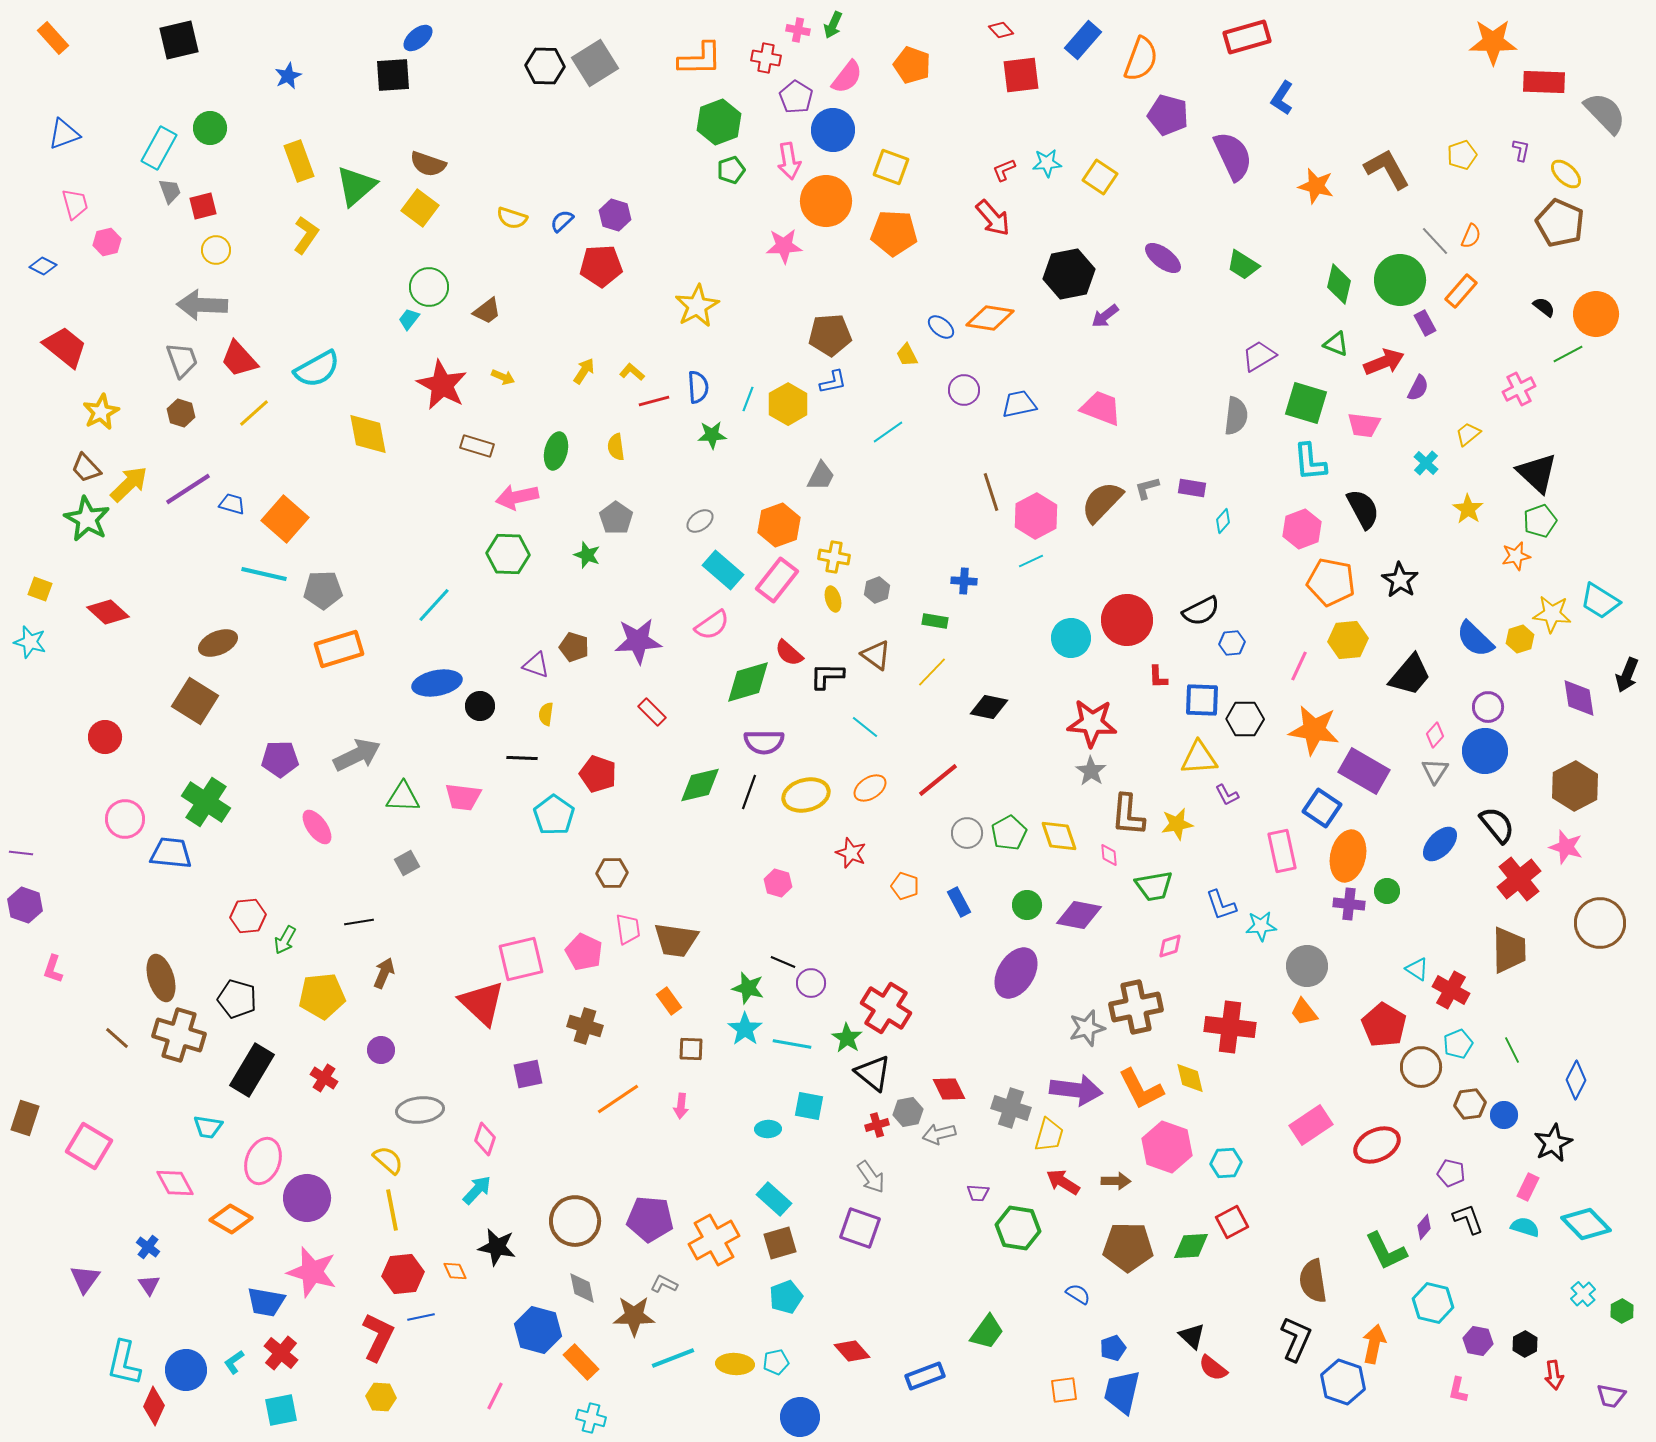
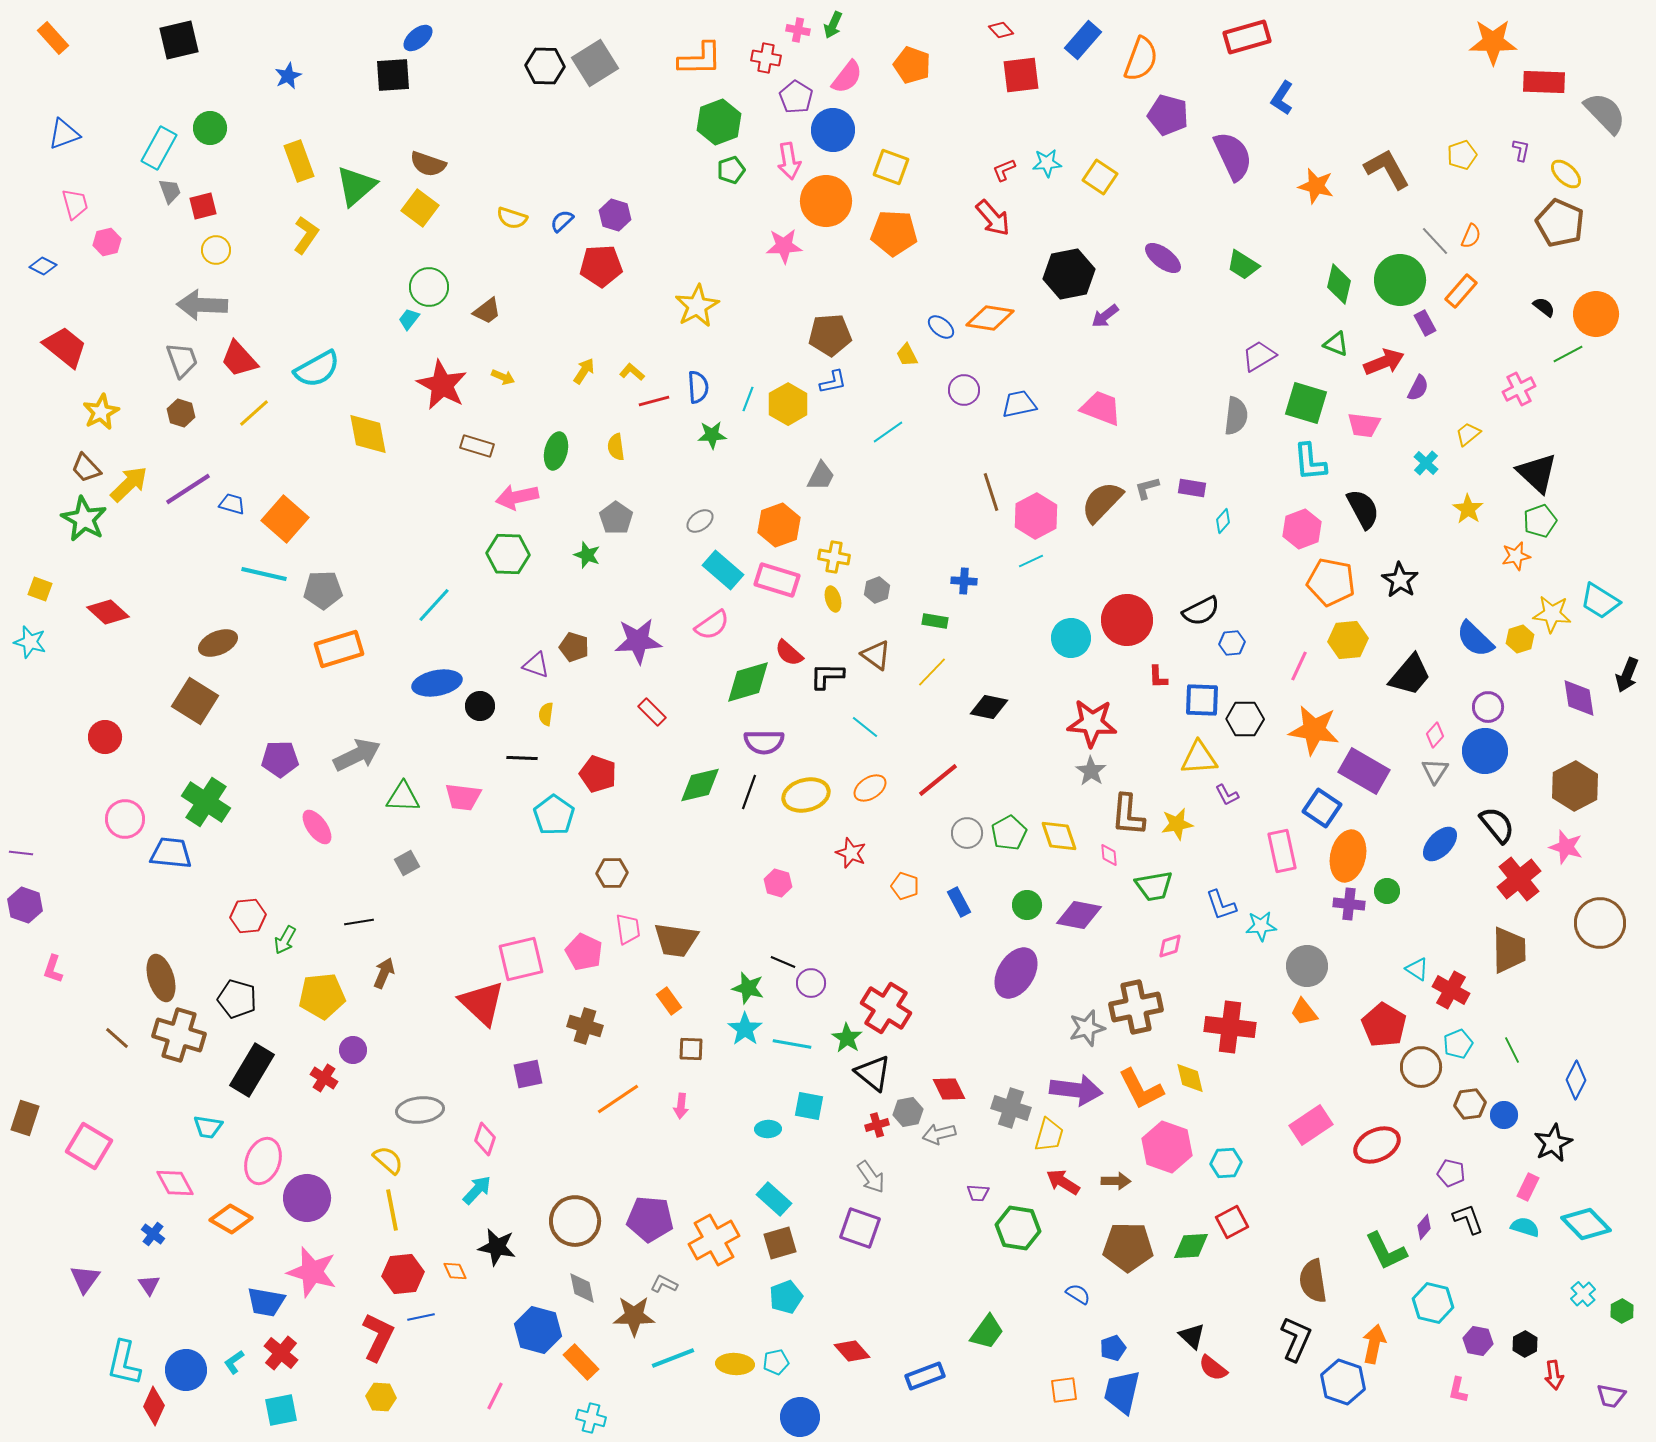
green star at (87, 519): moved 3 px left
pink rectangle at (777, 580): rotated 69 degrees clockwise
purple circle at (381, 1050): moved 28 px left
blue cross at (148, 1247): moved 5 px right, 13 px up
